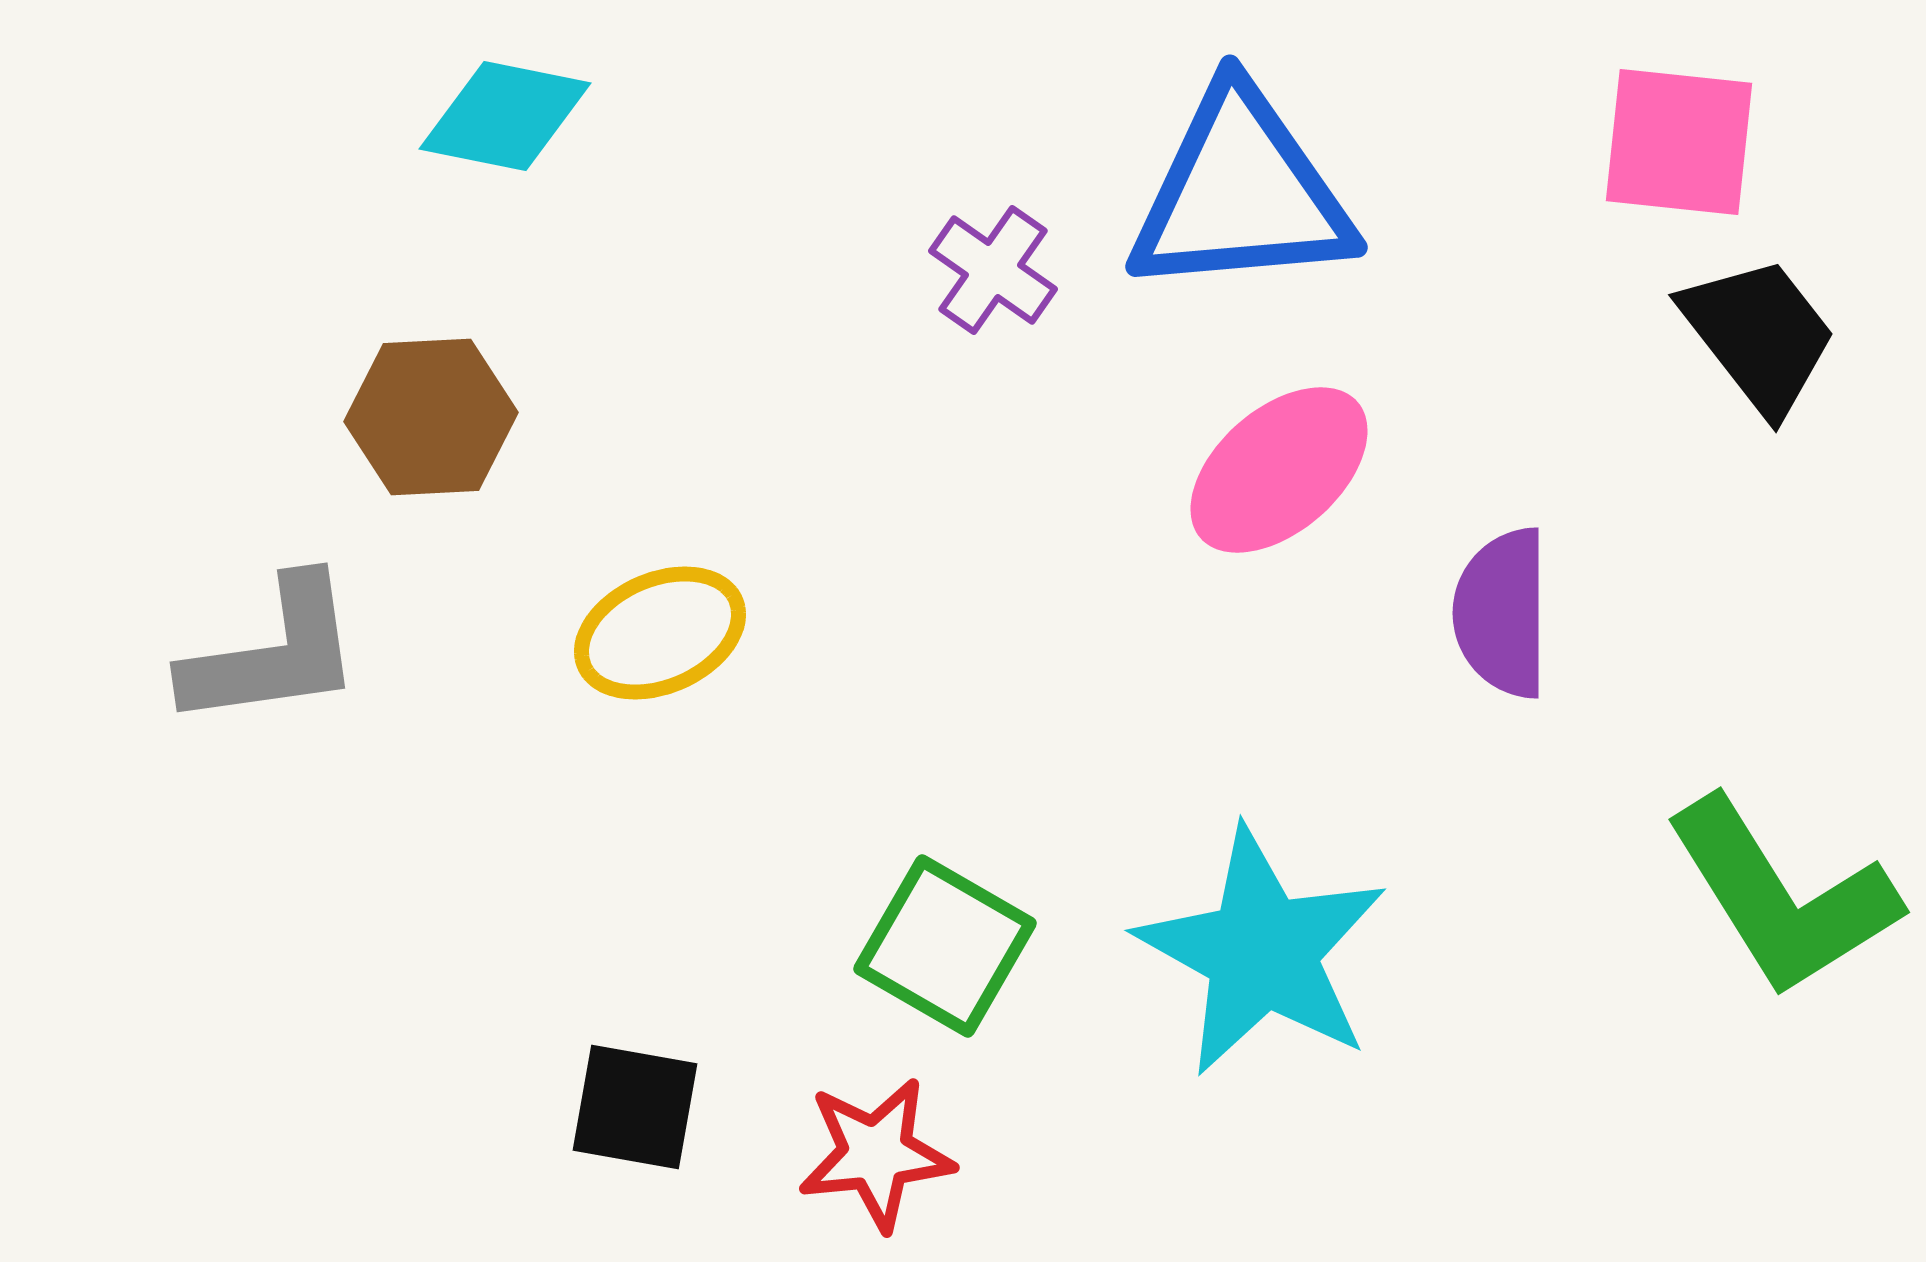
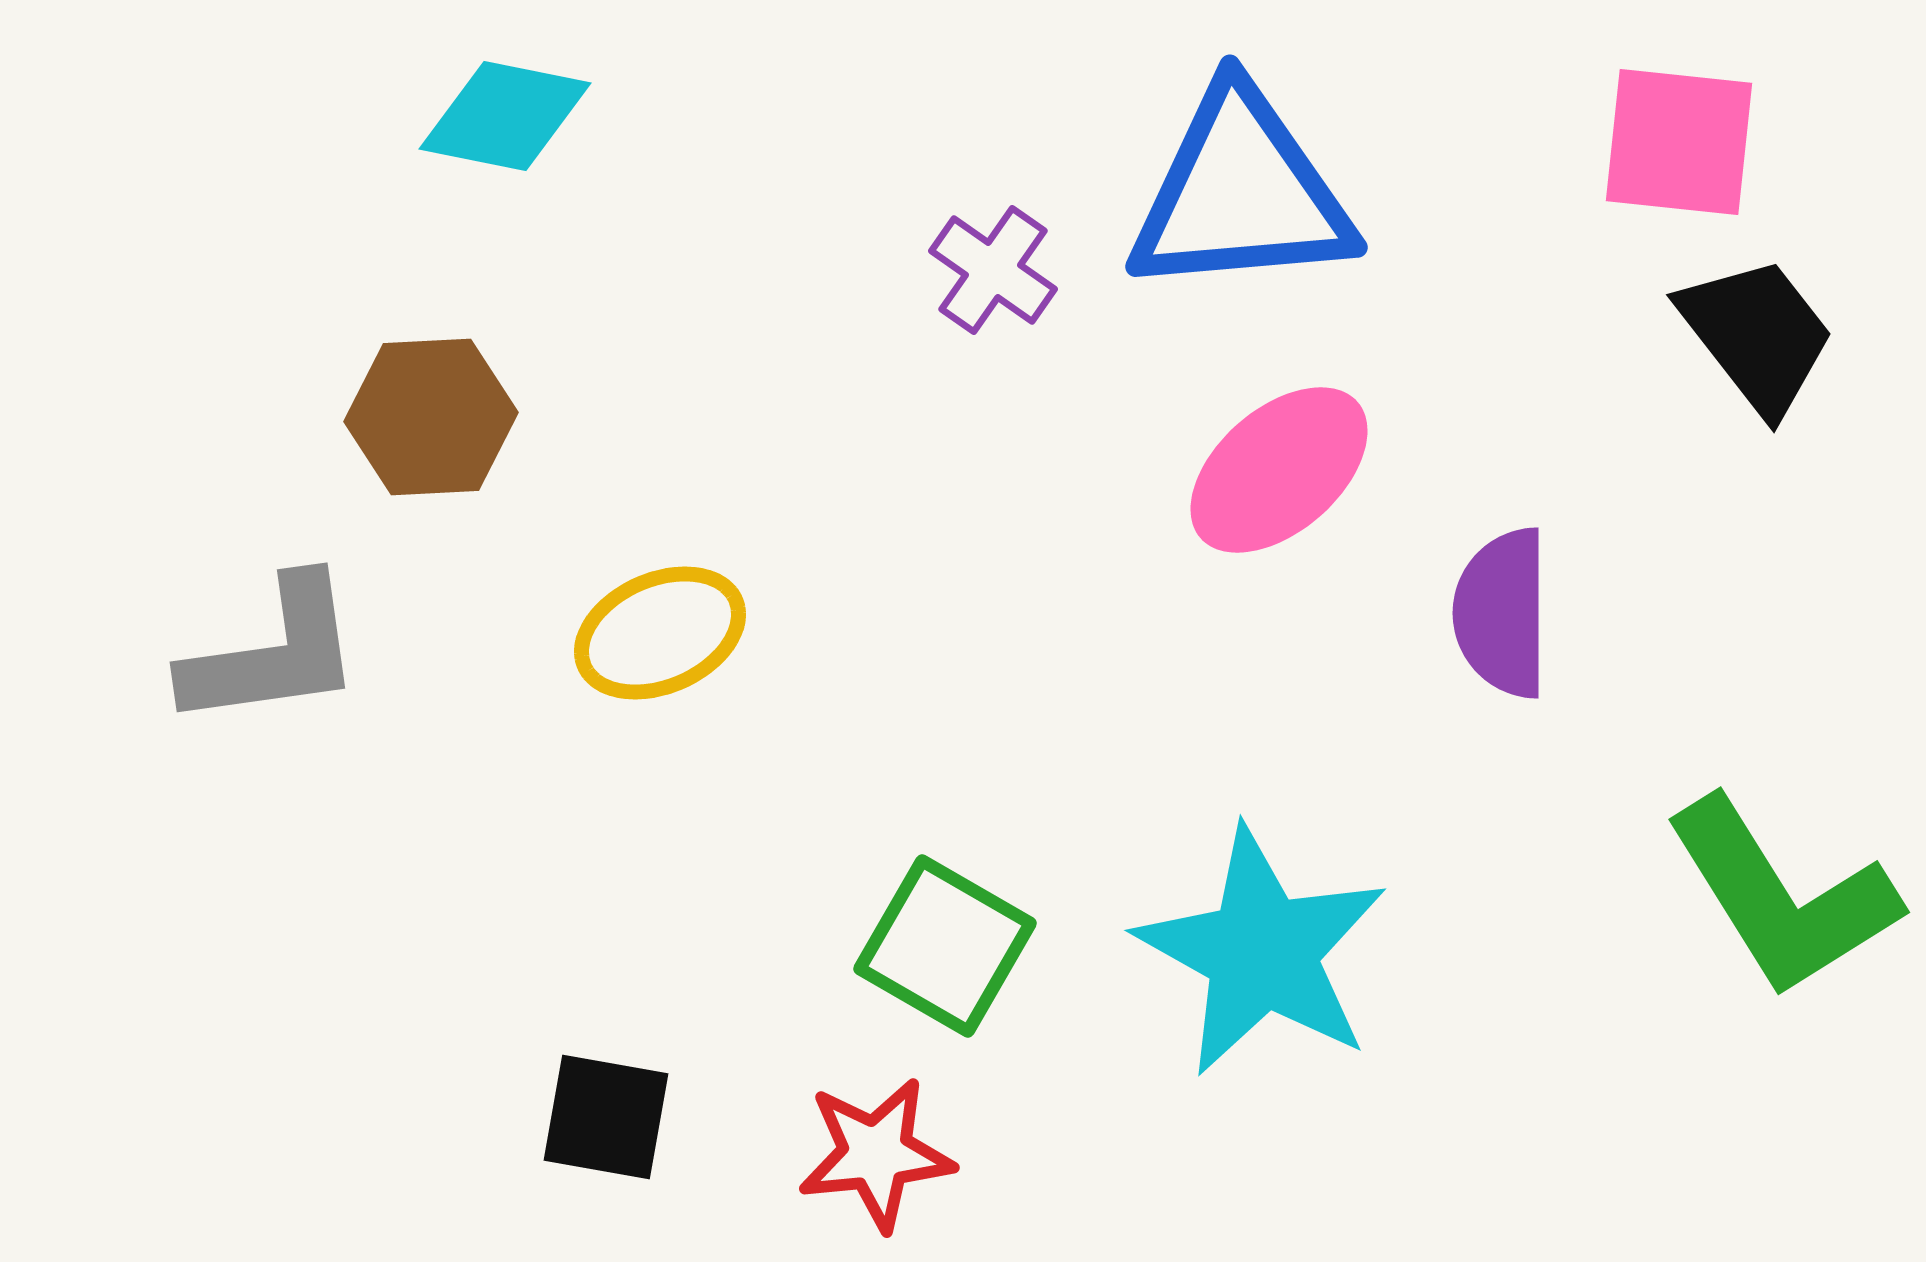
black trapezoid: moved 2 px left
black square: moved 29 px left, 10 px down
